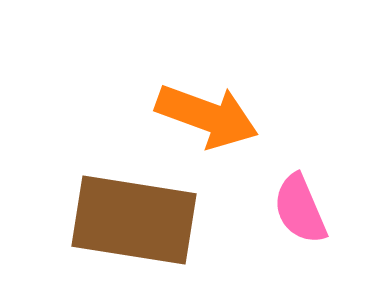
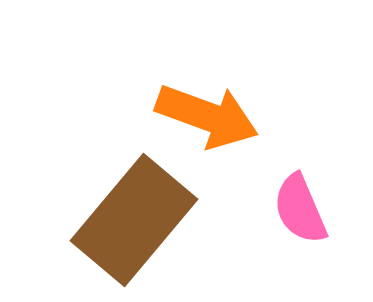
brown rectangle: rotated 59 degrees counterclockwise
